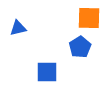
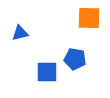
blue triangle: moved 2 px right, 5 px down
blue pentagon: moved 5 px left, 12 px down; rotated 30 degrees counterclockwise
